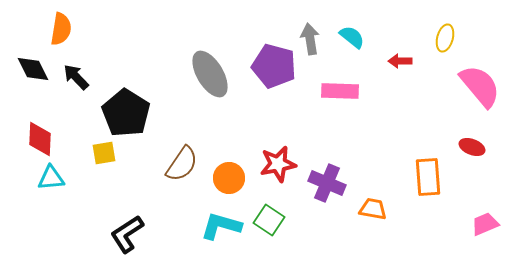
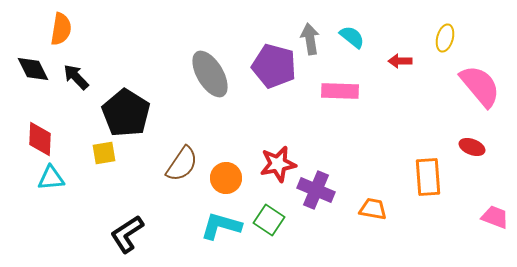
orange circle: moved 3 px left
purple cross: moved 11 px left, 7 px down
pink trapezoid: moved 10 px right, 7 px up; rotated 44 degrees clockwise
